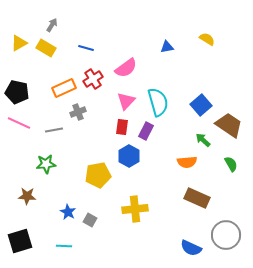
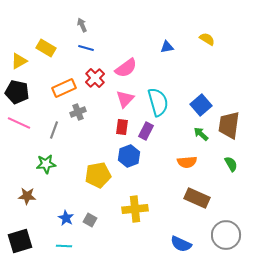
gray arrow: moved 30 px right; rotated 56 degrees counterclockwise
yellow triangle: moved 18 px down
red cross: moved 2 px right, 1 px up; rotated 12 degrees counterclockwise
pink triangle: moved 1 px left, 2 px up
brown trapezoid: rotated 116 degrees counterclockwise
gray line: rotated 60 degrees counterclockwise
green arrow: moved 2 px left, 6 px up
blue hexagon: rotated 10 degrees clockwise
blue star: moved 2 px left, 6 px down
blue semicircle: moved 10 px left, 4 px up
